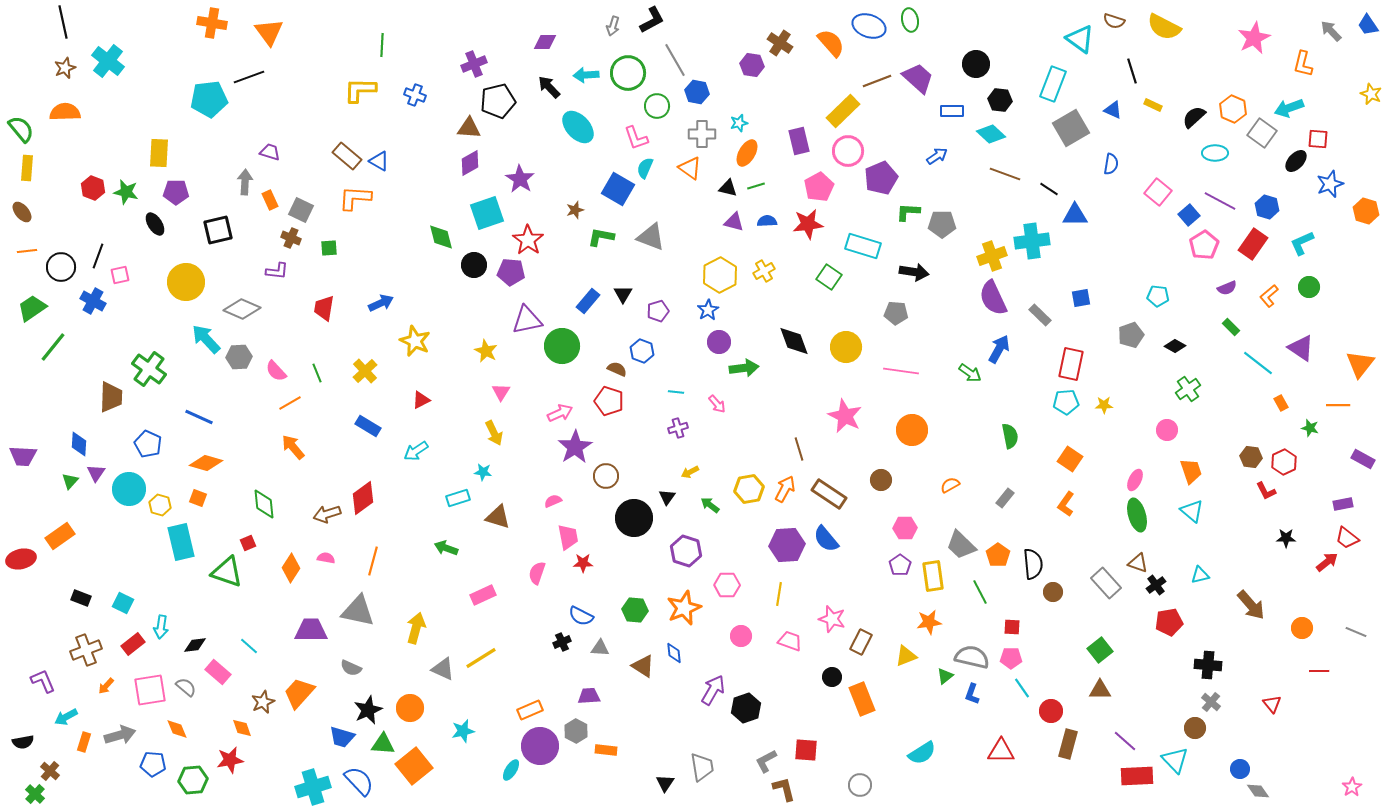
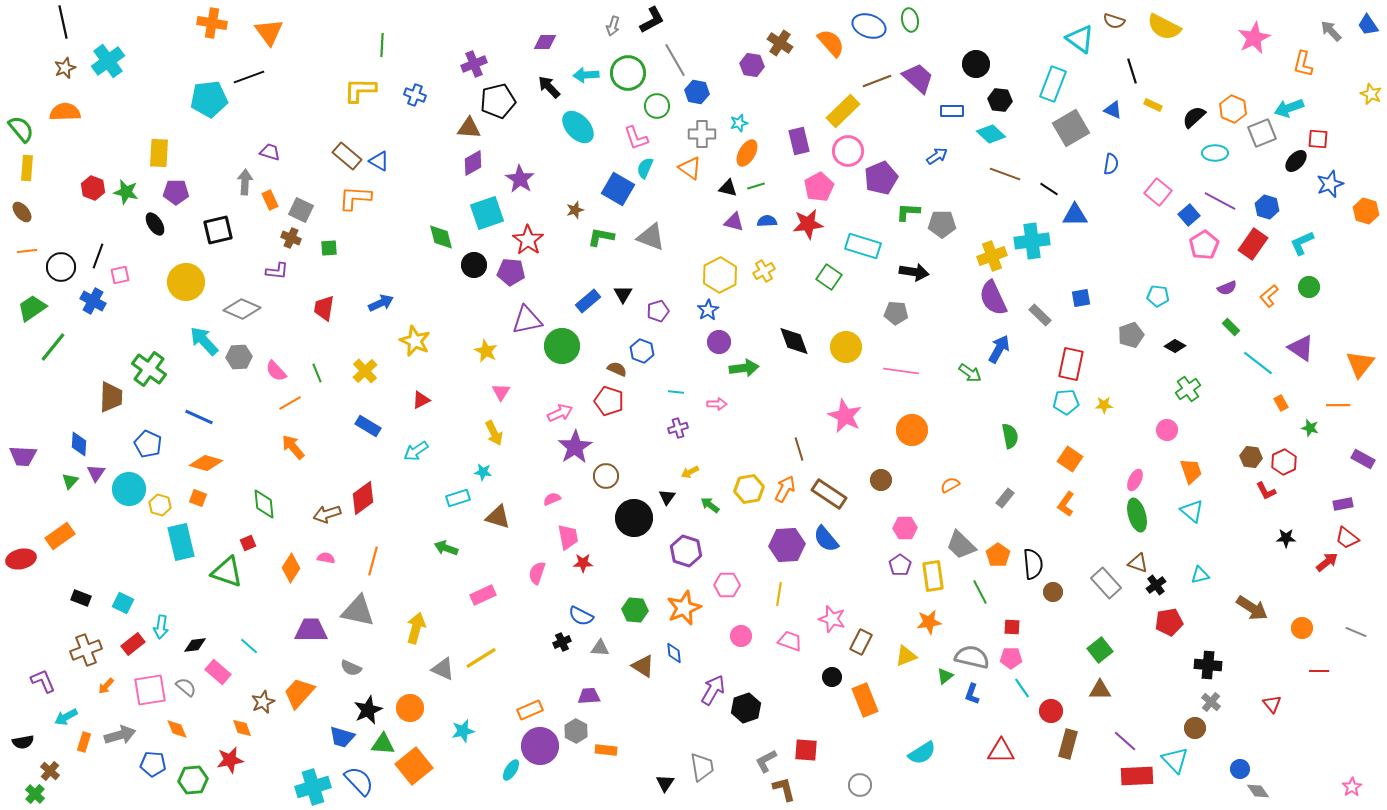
cyan cross at (108, 61): rotated 16 degrees clockwise
gray square at (1262, 133): rotated 32 degrees clockwise
purple diamond at (470, 163): moved 3 px right
blue rectangle at (588, 301): rotated 10 degrees clockwise
cyan arrow at (206, 339): moved 2 px left, 2 px down
pink arrow at (717, 404): rotated 48 degrees counterclockwise
pink semicircle at (553, 501): moved 1 px left, 2 px up
brown arrow at (1251, 605): moved 1 px right, 3 px down; rotated 16 degrees counterclockwise
orange rectangle at (862, 699): moved 3 px right, 1 px down
